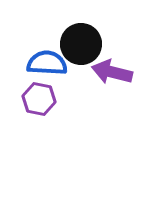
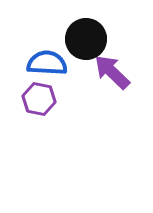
black circle: moved 5 px right, 5 px up
purple arrow: rotated 30 degrees clockwise
